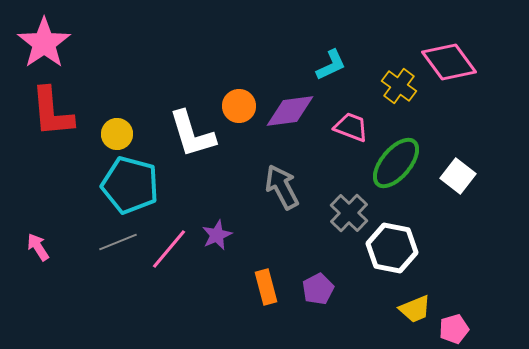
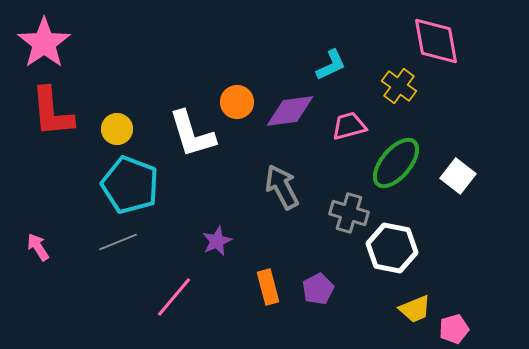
pink diamond: moved 13 px left, 21 px up; rotated 26 degrees clockwise
orange circle: moved 2 px left, 4 px up
pink trapezoid: moved 2 px left, 1 px up; rotated 36 degrees counterclockwise
yellow circle: moved 5 px up
cyan pentagon: rotated 6 degrees clockwise
gray cross: rotated 27 degrees counterclockwise
purple star: moved 6 px down
pink line: moved 5 px right, 48 px down
orange rectangle: moved 2 px right
